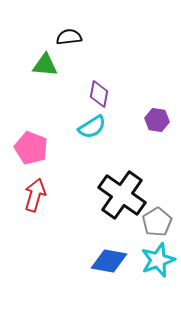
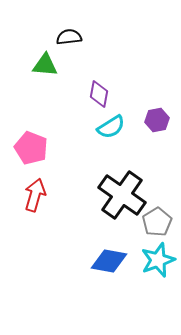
purple hexagon: rotated 20 degrees counterclockwise
cyan semicircle: moved 19 px right
